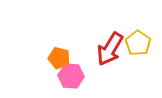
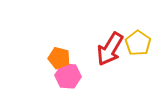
pink hexagon: moved 3 px left
